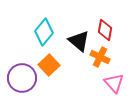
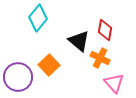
cyan diamond: moved 6 px left, 14 px up
orange cross: moved 1 px down
purple circle: moved 4 px left, 1 px up
